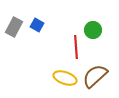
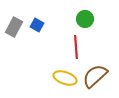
green circle: moved 8 px left, 11 px up
